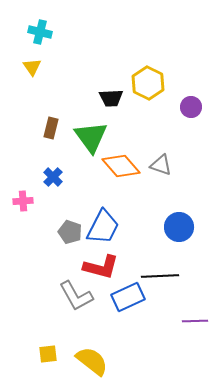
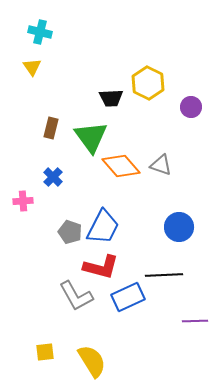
black line: moved 4 px right, 1 px up
yellow square: moved 3 px left, 2 px up
yellow semicircle: rotated 20 degrees clockwise
